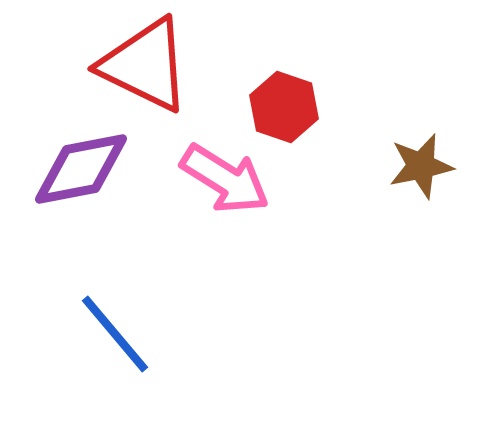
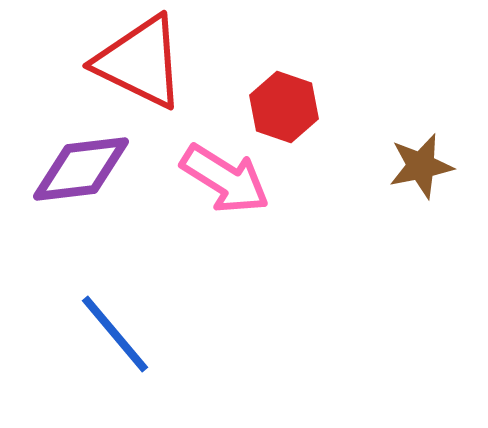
red triangle: moved 5 px left, 3 px up
purple diamond: rotated 4 degrees clockwise
